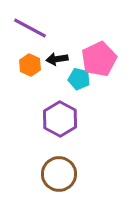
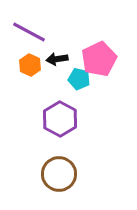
purple line: moved 1 px left, 4 px down
